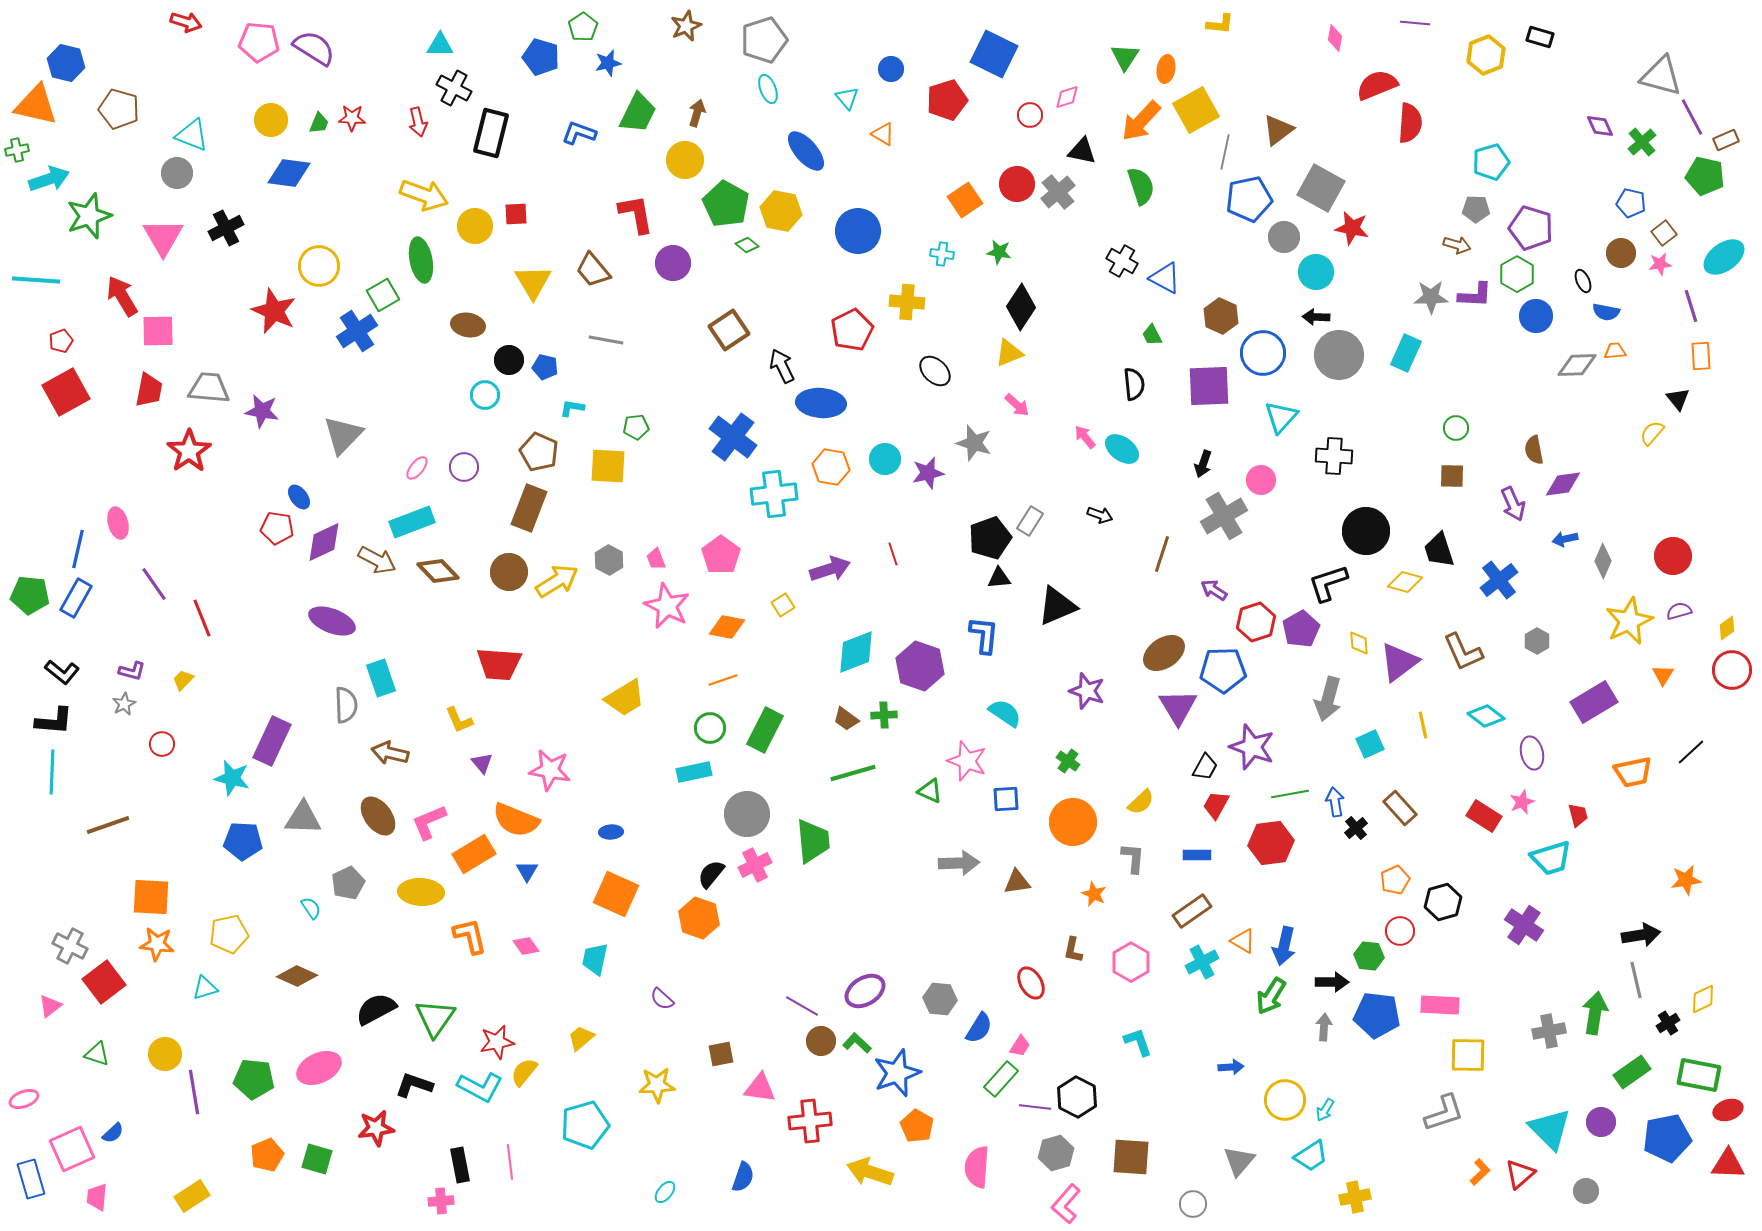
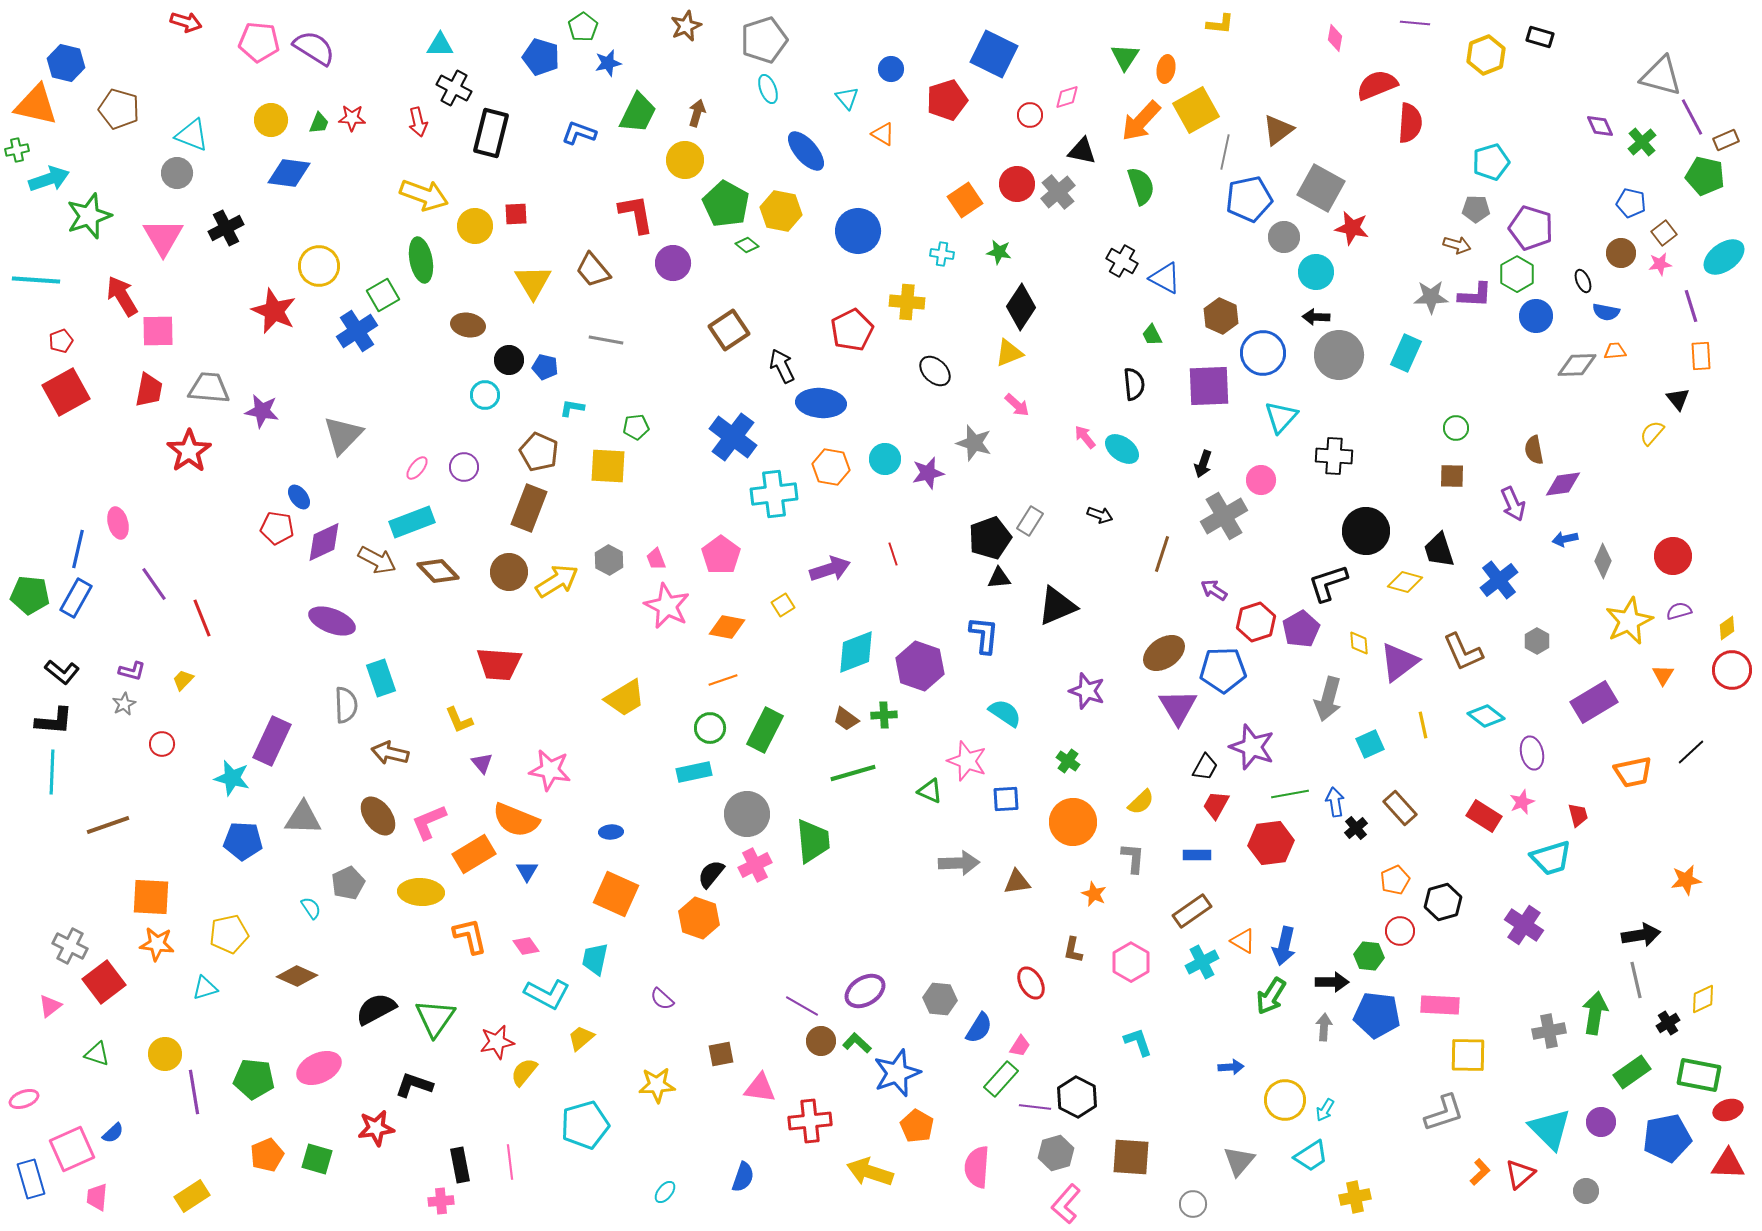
cyan L-shape at (480, 1087): moved 67 px right, 93 px up
